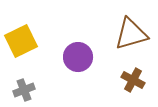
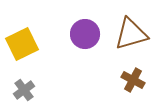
yellow square: moved 1 px right, 3 px down
purple circle: moved 7 px right, 23 px up
gray cross: rotated 15 degrees counterclockwise
